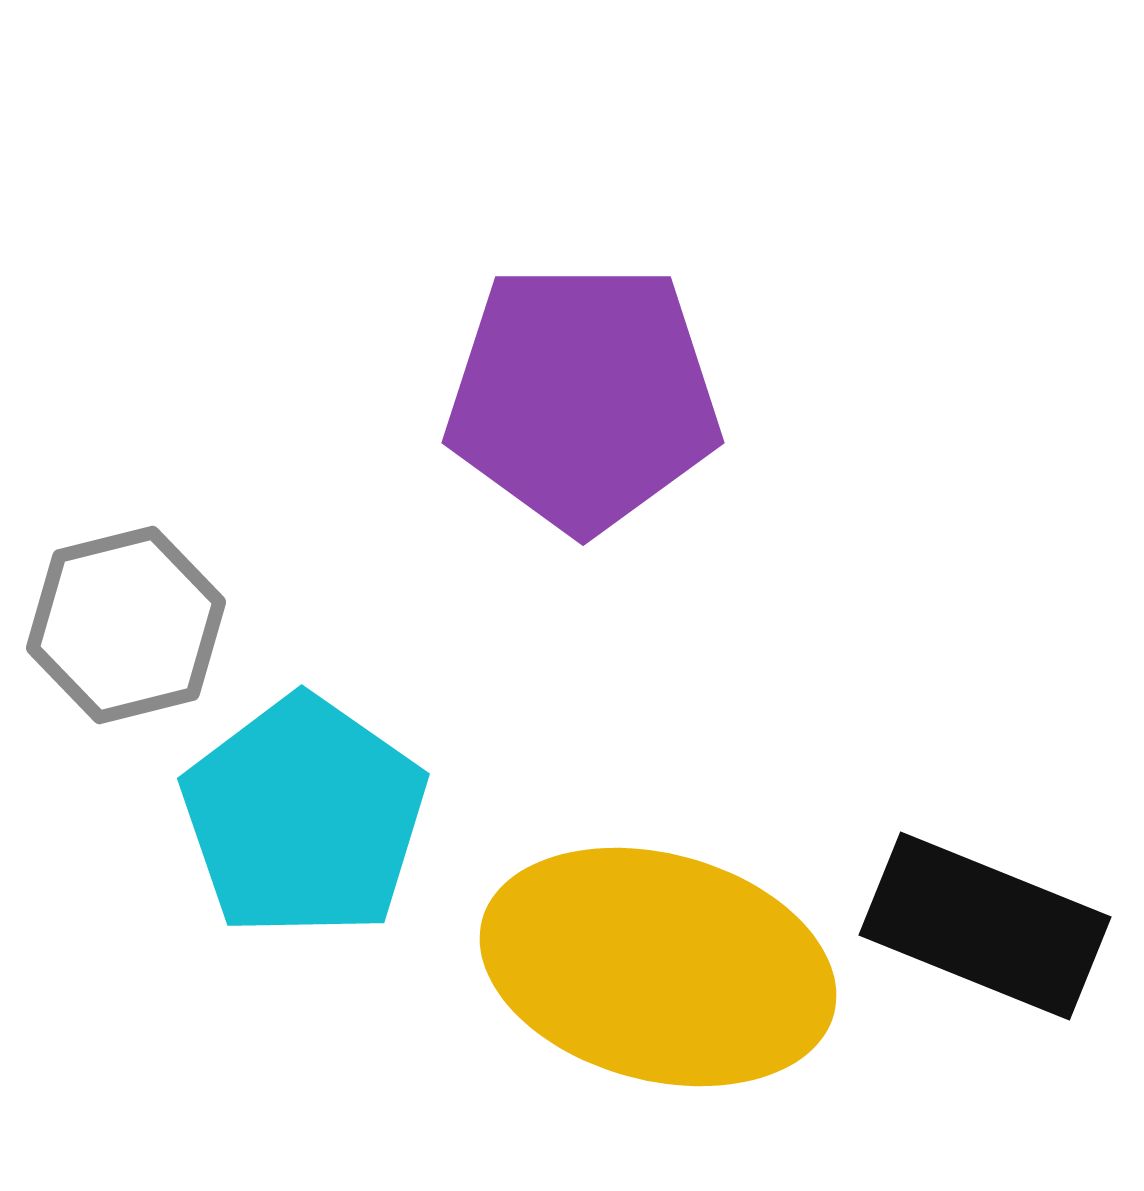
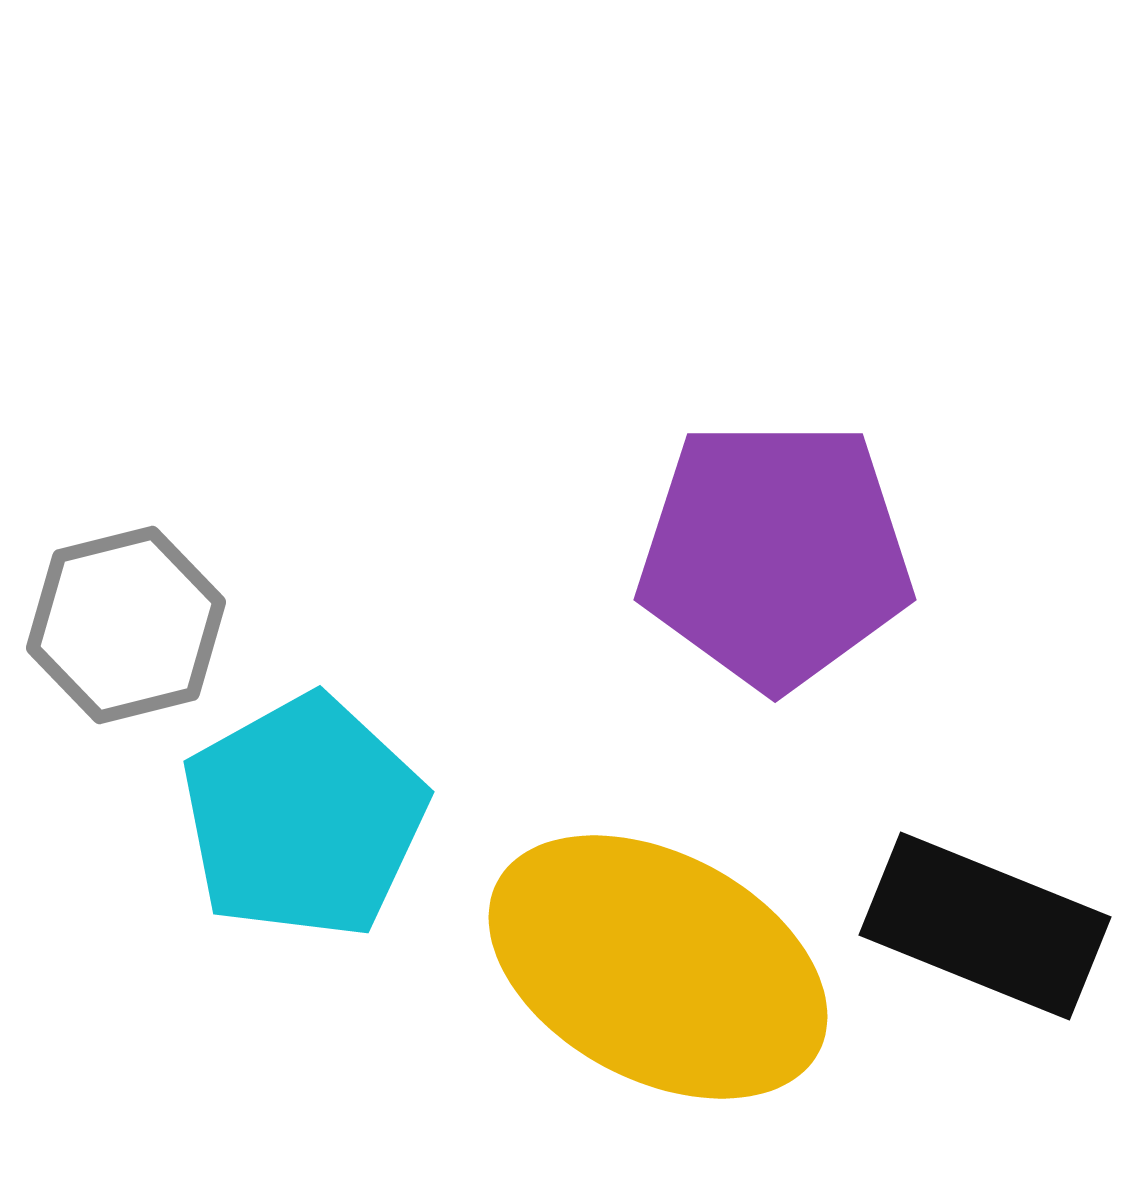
purple pentagon: moved 192 px right, 157 px down
cyan pentagon: rotated 8 degrees clockwise
yellow ellipse: rotated 13 degrees clockwise
